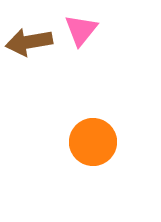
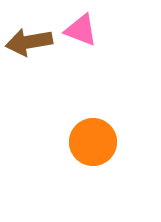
pink triangle: rotated 48 degrees counterclockwise
